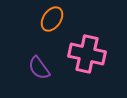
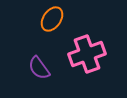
pink cross: rotated 33 degrees counterclockwise
